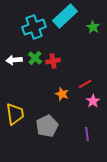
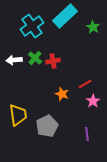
cyan cross: moved 2 px left, 1 px up; rotated 15 degrees counterclockwise
yellow trapezoid: moved 3 px right, 1 px down
